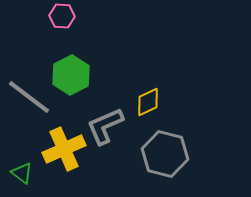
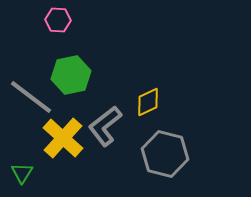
pink hexagon: moved 4 px left, 4 px down
green hexagon: rotated 15 degrees clockwise
gray line: moved 2 px right
gray L-shape: rotated 15 degrees counterclockwise
yellow cross: moved 1 px left, 11 px up; rotated 24 degrees counterclockwise
green triangle: rotated 25 degrees clockwise
